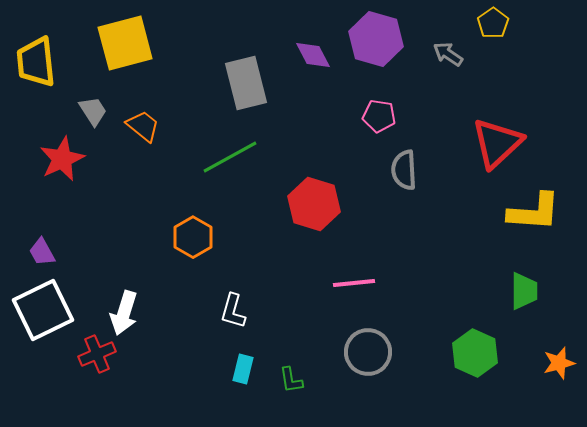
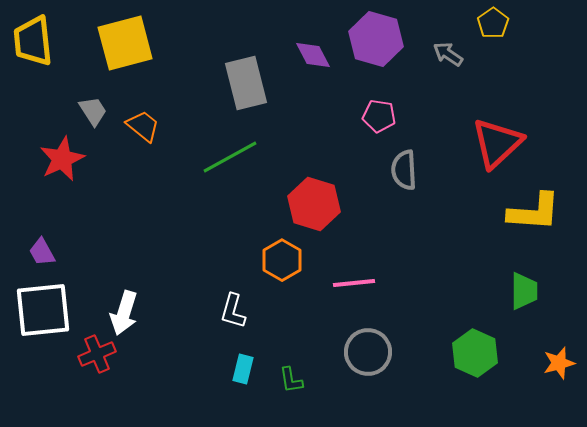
yellow trapezoid: moved 3 px left, 21 px up
orange hexagon: moved 89 px right, 23 px down
white square: rotated 20 degrees clockwise
